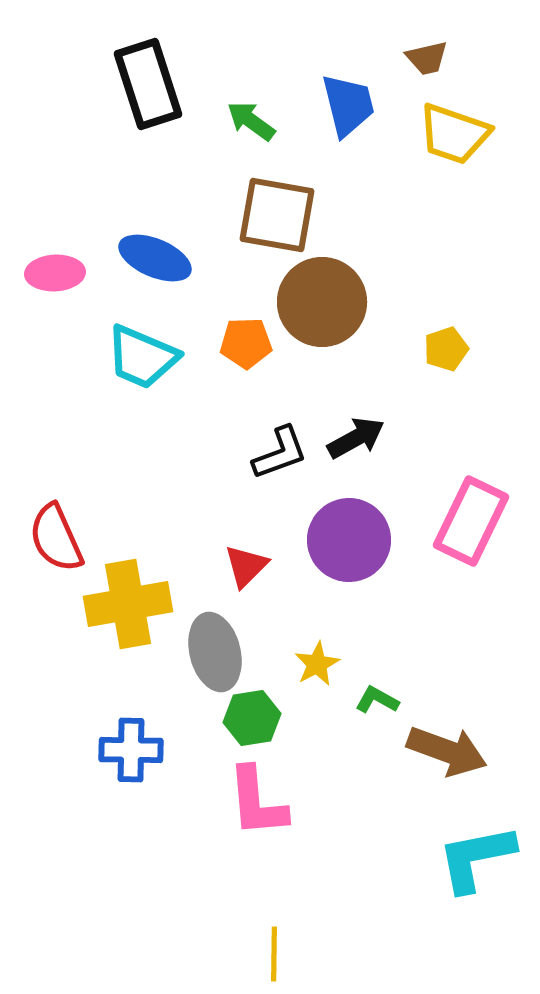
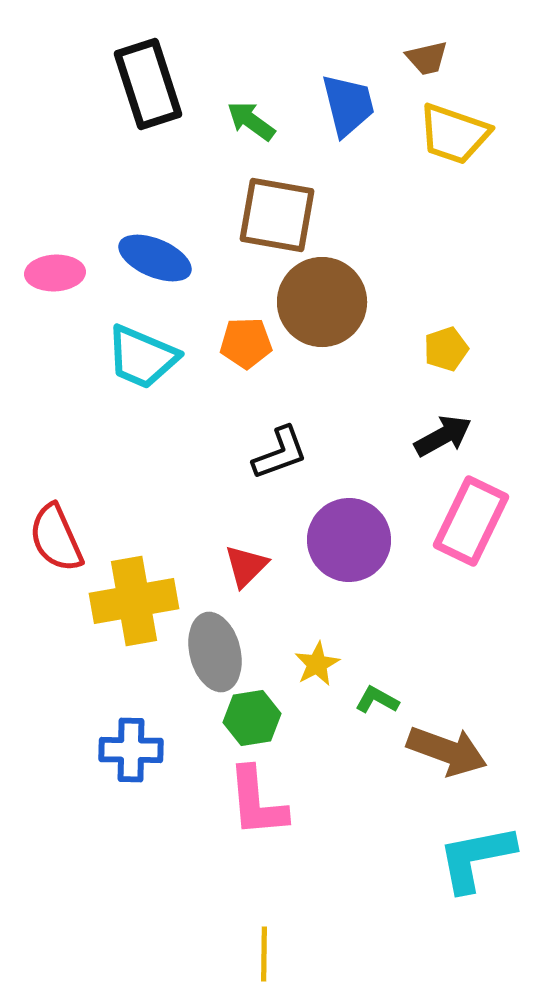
black arrow: moved 87 px right, 2 px up
yellow cross: moved 6 px right, 3 px up
yellow line: moved 10 px left
